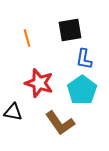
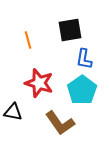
orange line: moved 1 px right, 2 px down
